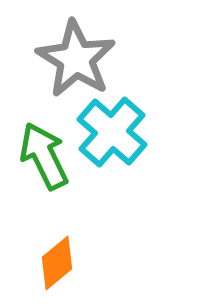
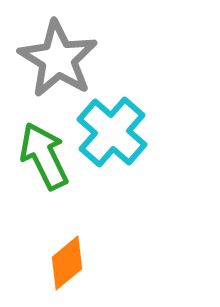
gray star: moved 18 px left
orange diamond: moved 10 px right
